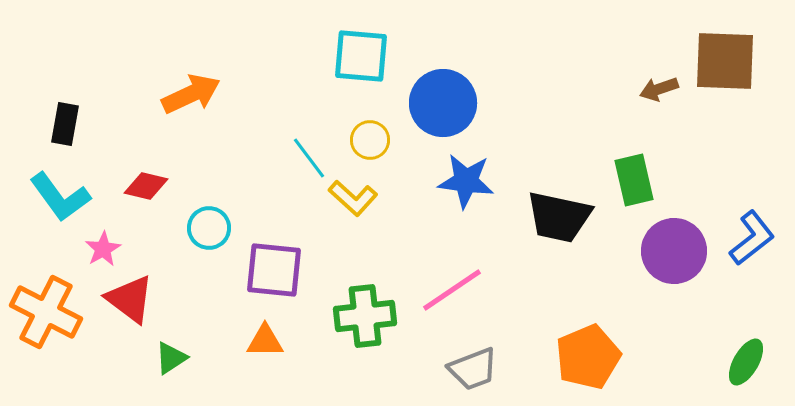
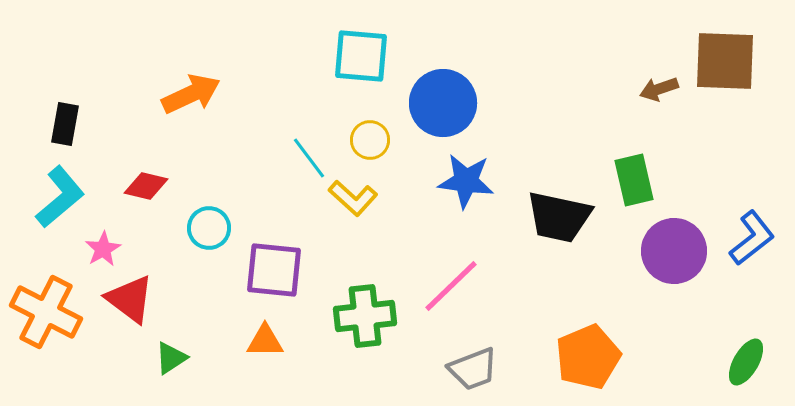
cyan L-shape: rotated 94 degrees counterclockwise
pink line: moved 1 px left, 4 px up; rotated 10 degrees counterclockwise
